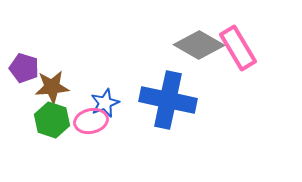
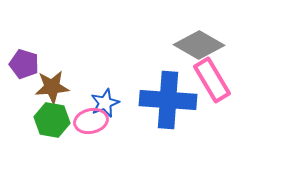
pink rectangle: moved 26 px left, 32 px down
purple pentagon: moved 4 px up
blue cross: rotated 8 degrees counterclockwise
green hexagon: rotated 8 degrees counterclockwise
